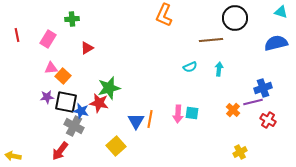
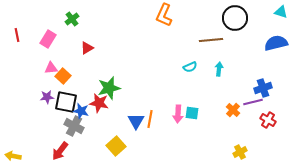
green cross: rotated 32 degrees counterclockwise
